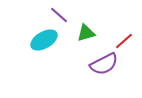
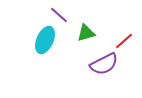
cyan ellipse: moved 1 px right; rotated 36 degrees counterclockwise
